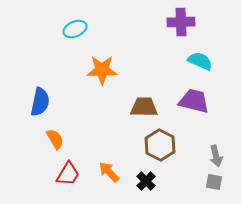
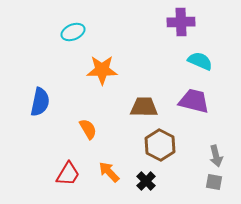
cyan ellipse: moved 2 px left, 3 px down
orange semicircle: moved 33 px right, 10 px up
